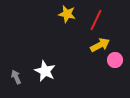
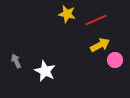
red line: rotated 40 degrees clockwise
gray arrow: moved 16 px up
